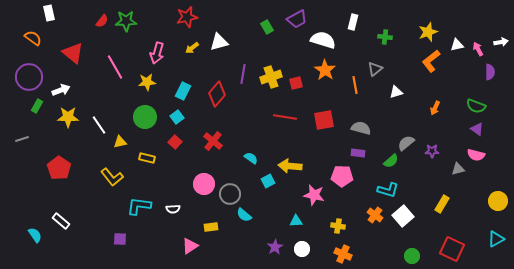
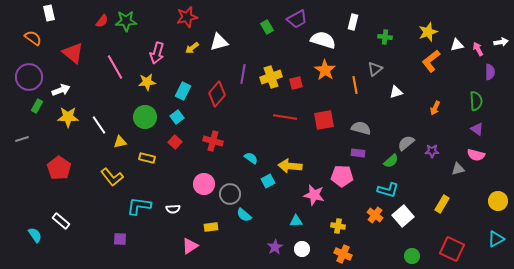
green semicircle at (476, 106): moved 5 px up; rotated 114 degrees counterclockwise
red cross at (213, 141): rotated 24 degrees counterclockwise
